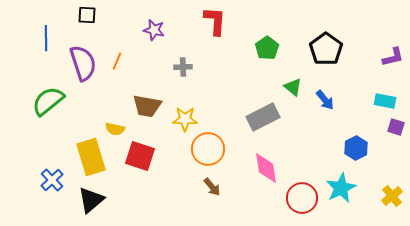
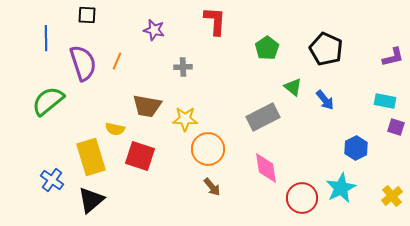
black pentagon: rotated 12 degrees counterclockwise
blue cross: rotated 10 degrees counterclockwise
